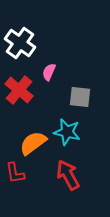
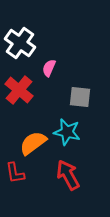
pink semicircle: moved 4 px up
